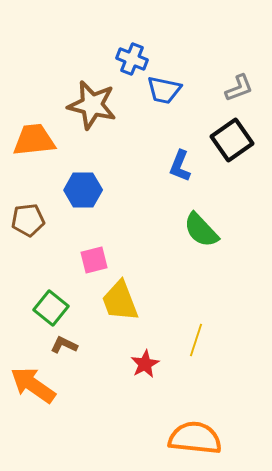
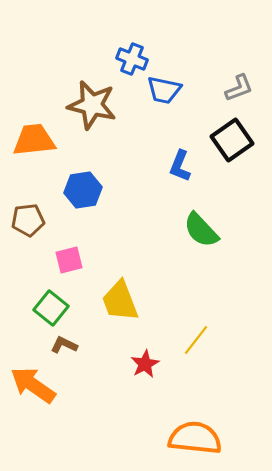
blue hexagon: rotated 9 degrees counterclockwise
pink square: moved 25 px left
yellow line: rotated 20 degrees clockwise
